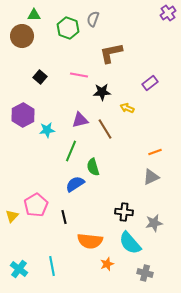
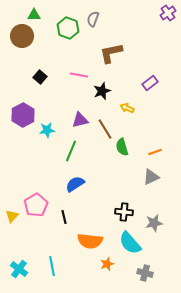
black star: moved 1 px up; rotated 18 degrees counterclockwise
green semicircle: moved 29 px right, 20 px up
